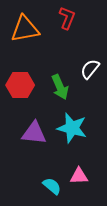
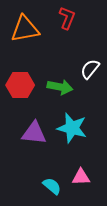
green arrow: rotated 55 degrees counterclockwise
pink triangle: moved 2 px right, 1 px down
